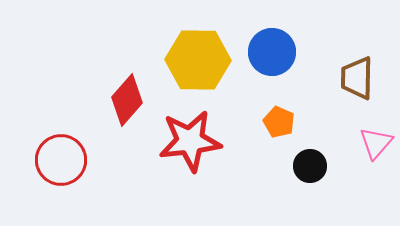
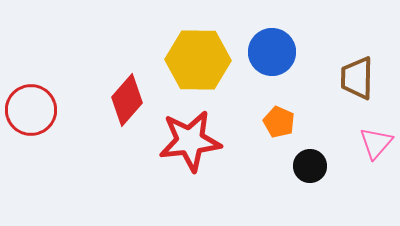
red circle: moved 30 px left, 50 px up
